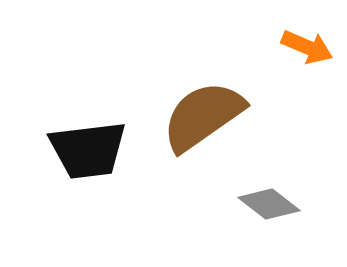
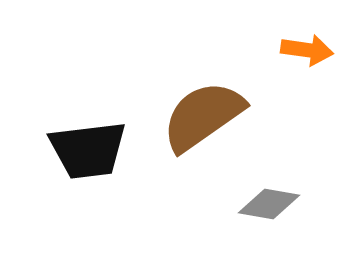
orange arrow: moved 3 px down; rotated 15 degrees counterclockwise
gray diamond: rotated 28 degrees counterclockwise
